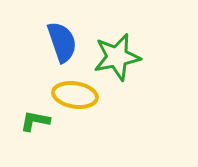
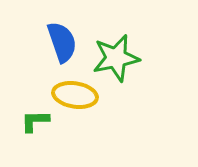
green star: moved 1 px left, 1 px down
green L-shape: rotated 12 degrees counterclockwise
